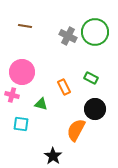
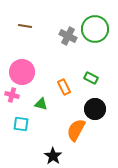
green circle: moved 3 px up
